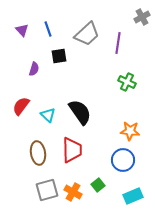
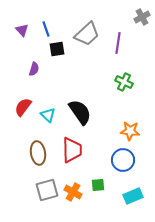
blue line: moved 2 px left
black square: moved 2 px left, 7 px up
green cross: moved 3 px left
red semicircle: moved 2 px right, 1 px down
green square: rotated 32 degrees clockwise
